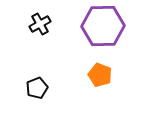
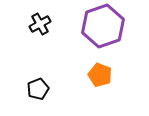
purple hexagon: rotated 18 degrees counterclockwise
black pentagon: moved 1 px right, 1 px down
